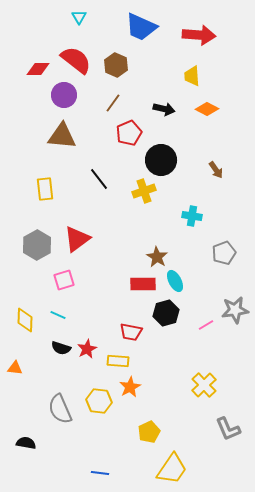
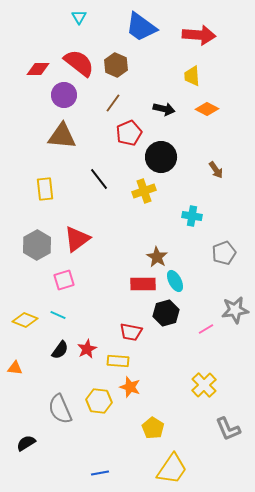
blue trapezoid at (141, 27): rotated 12 degrees clockwise
red semicircle at (76, 60): moved 3 px right, 3 px down
black circle at (161, 160): moved 3 px up
yellow diamond at (25, 320): rotated 70 degrees counterclockwise
pink line at (206, 325): moved 4 px down
black semicircle at (61, 348): moved 1 px left, 2 px down; rotated 72 degrees counterclockwise
orange star at (130, 387): rotated 25 degrees counterclockwise
yellow pentagon at (149, 432): moved 4 px right, 4 px up; rotated 15 degrees counterclockwise
black semicircle at (26, 443): rotated 42 degrees counterclockwise
blue line at (100, 473): rotated 18 degrees counterclockwise
